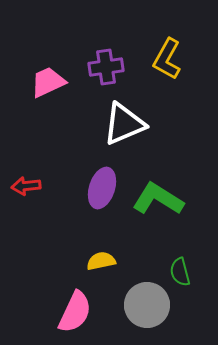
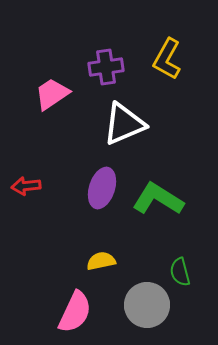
pink trapezoid: moved 4 px right, 12 px down; rotated 9 degrees counterclockwise
